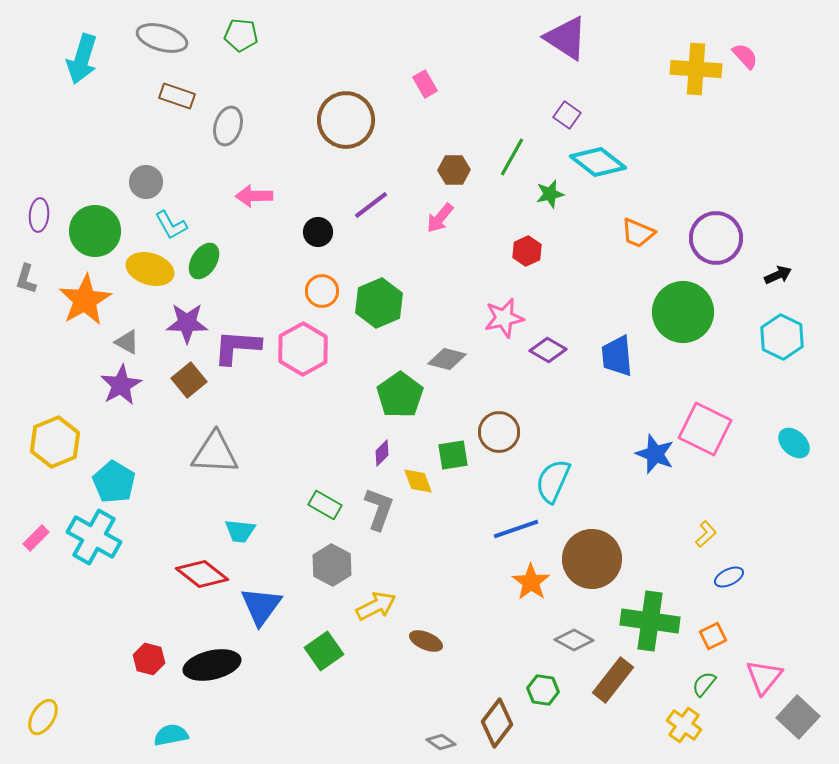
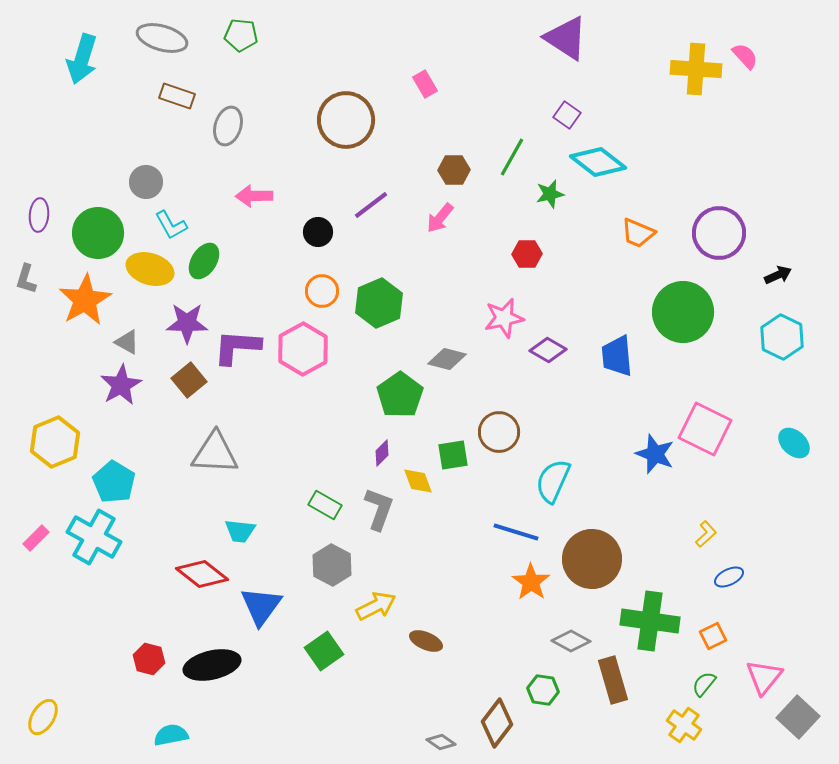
green circle at (95, 231): moved 3 px right, 2 px down
purple circle at (716, 238): moved 3 px right, 5 px up
red hexagon at (527, 251): moved 3 px down; rotated 24 degrees clockwise
blue line at (516, 529): moved 3 px down; rotated 36 degrees clockwise
gray diamond at (574, 640): moved 3 px left, 1 px down
brown rectangle at (613, 680): rotated 54 degrees counterclockwise
